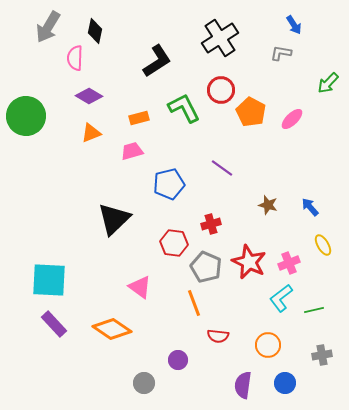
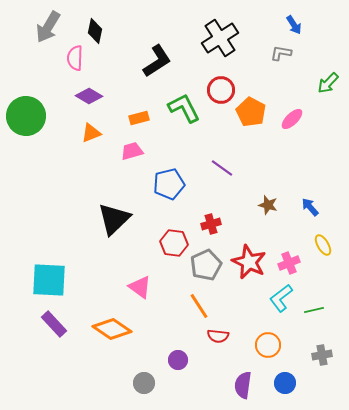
gray pentagon at (206, 267): moved 2 px up; rotated 24 degrees clockwise
orange line at (194, 303): moved 5 px right, 3 px down; rotated 12 degrees counterclockwise
